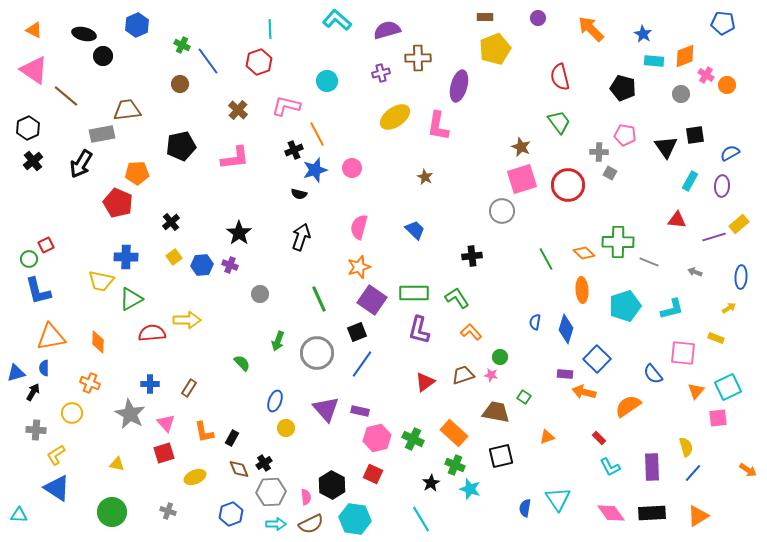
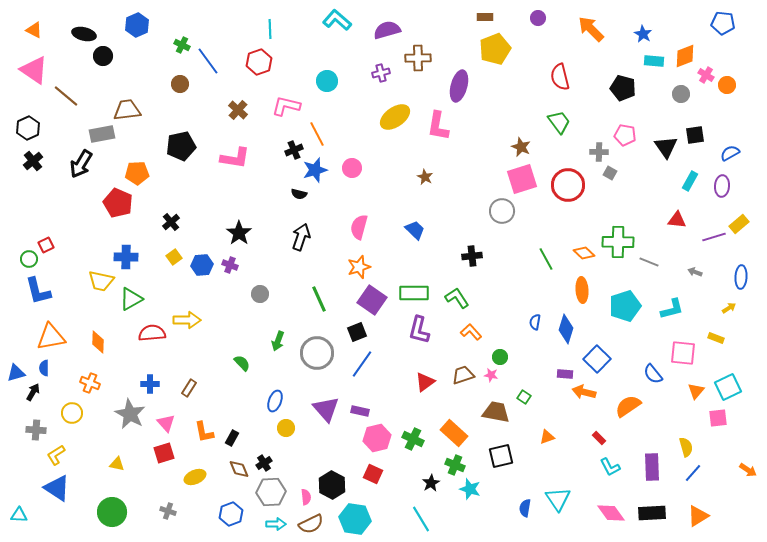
pink L-shape at (235, 158): rotated 16 degrees clockwise
